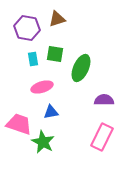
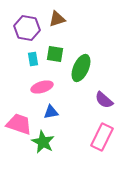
purple semicircle: rotated 138 degrees counterclockwise
